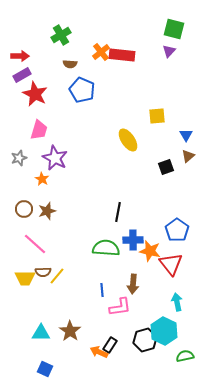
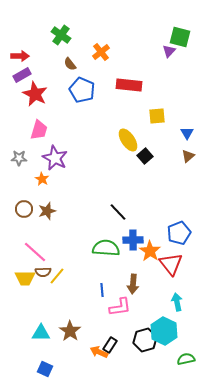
green square at (174, 29): moved 6 px right, 8 px down
green cross at (61, 35): rotated 24 degrees counterclockwise
red rectangle at (122, 55): moved 7 px right, 30 px down
brown semicircle at (70, 64): rotated 48 degrees clockwise
blue triangle at (186, 135): moved 1 px right, 2 px up
gray star at (19, 158): rotated 21 degrees clockwise
black square at (166, 167): moved 21 px left, 11 px up; rotated 21 degrees counterclockwise
black line at (118, 212): rotated 54 degrees counterclockwise
blue pentagon at (177, 230): moved 2 px right, 3 px down; rotated 15 degrees clockwise
pink line at (35, 244): moved 8 px down
orange star at (150, 251): rotated 20 degrees clockwise
green semicircle at (185, 356): moved 1 px right, 3 px down
